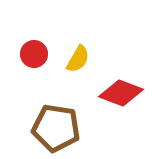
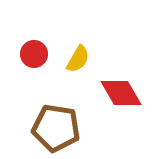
red diamond: rotated 39 degrees clockwise
